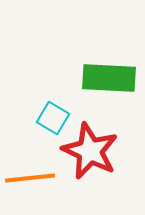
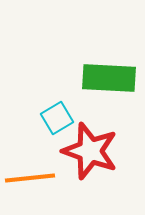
cyan square: moved 4 px right; rotated 28 degrees clockwise
red star: rotated 6 degrees counterclockwise
